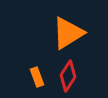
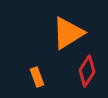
red diamond: moved 19 px right, 5 px up
